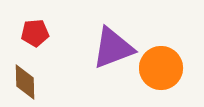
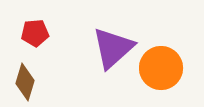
purple triangle: rotated 21 degrees counterclockwise
brown diamond: rotated 18 degrees clockwise
